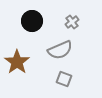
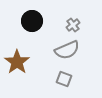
gray cross: moved 1 px right, 3 px down
gray semicircle: moved 7 px right
